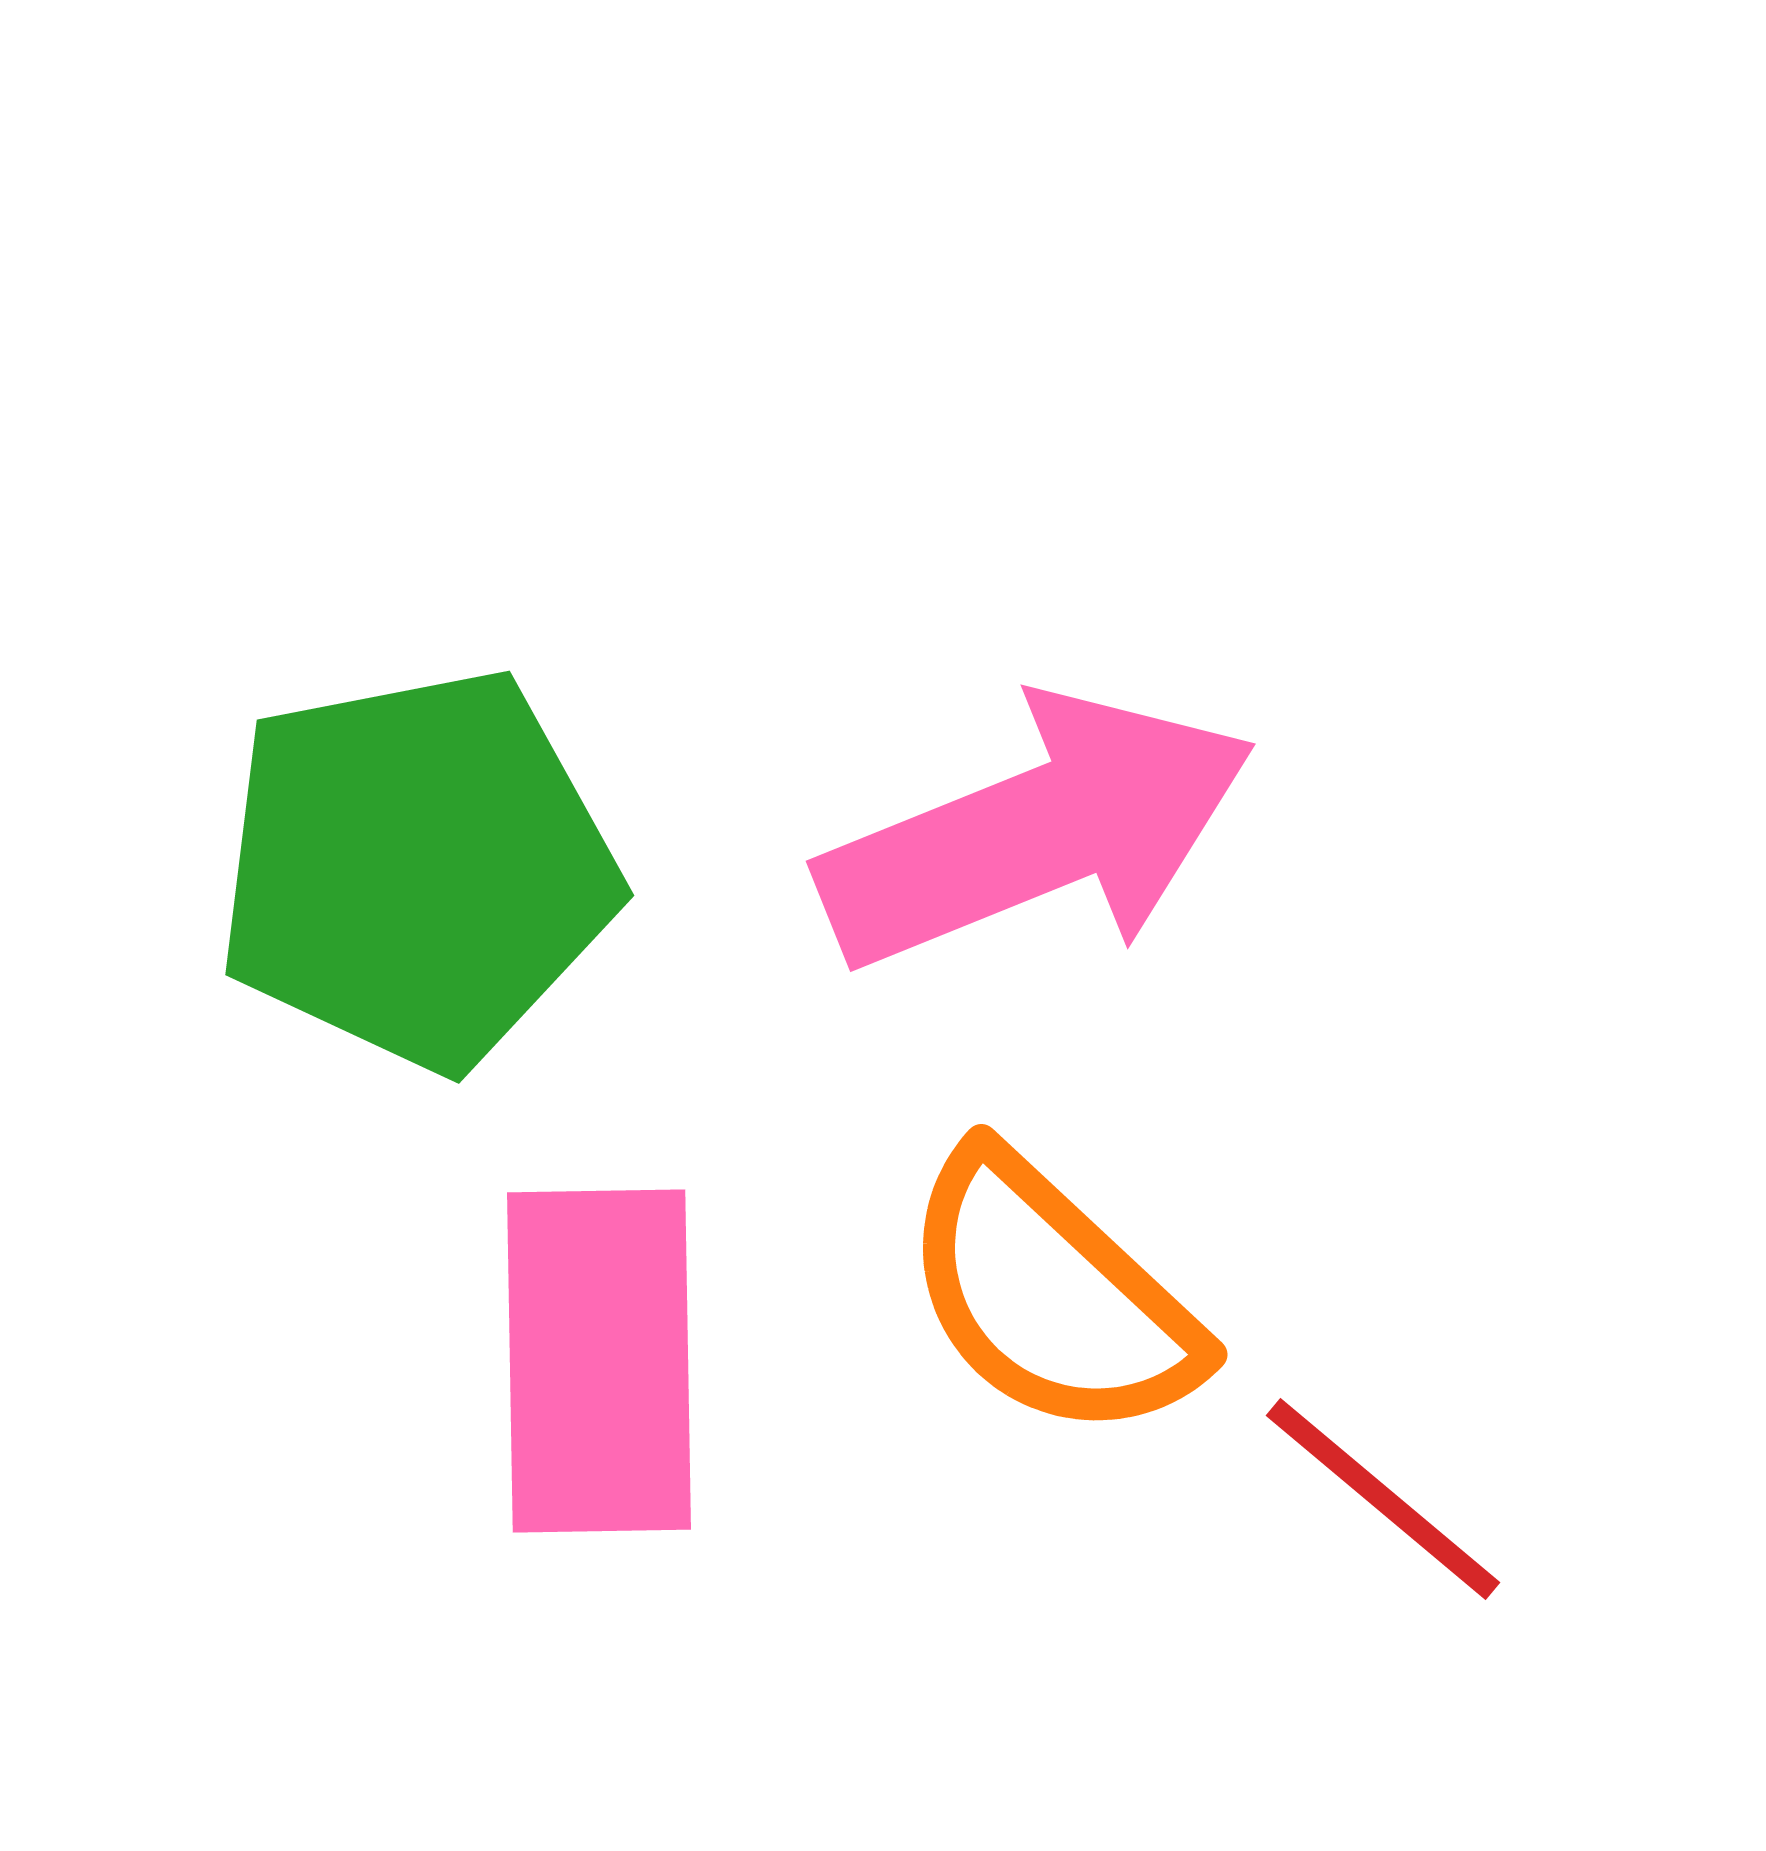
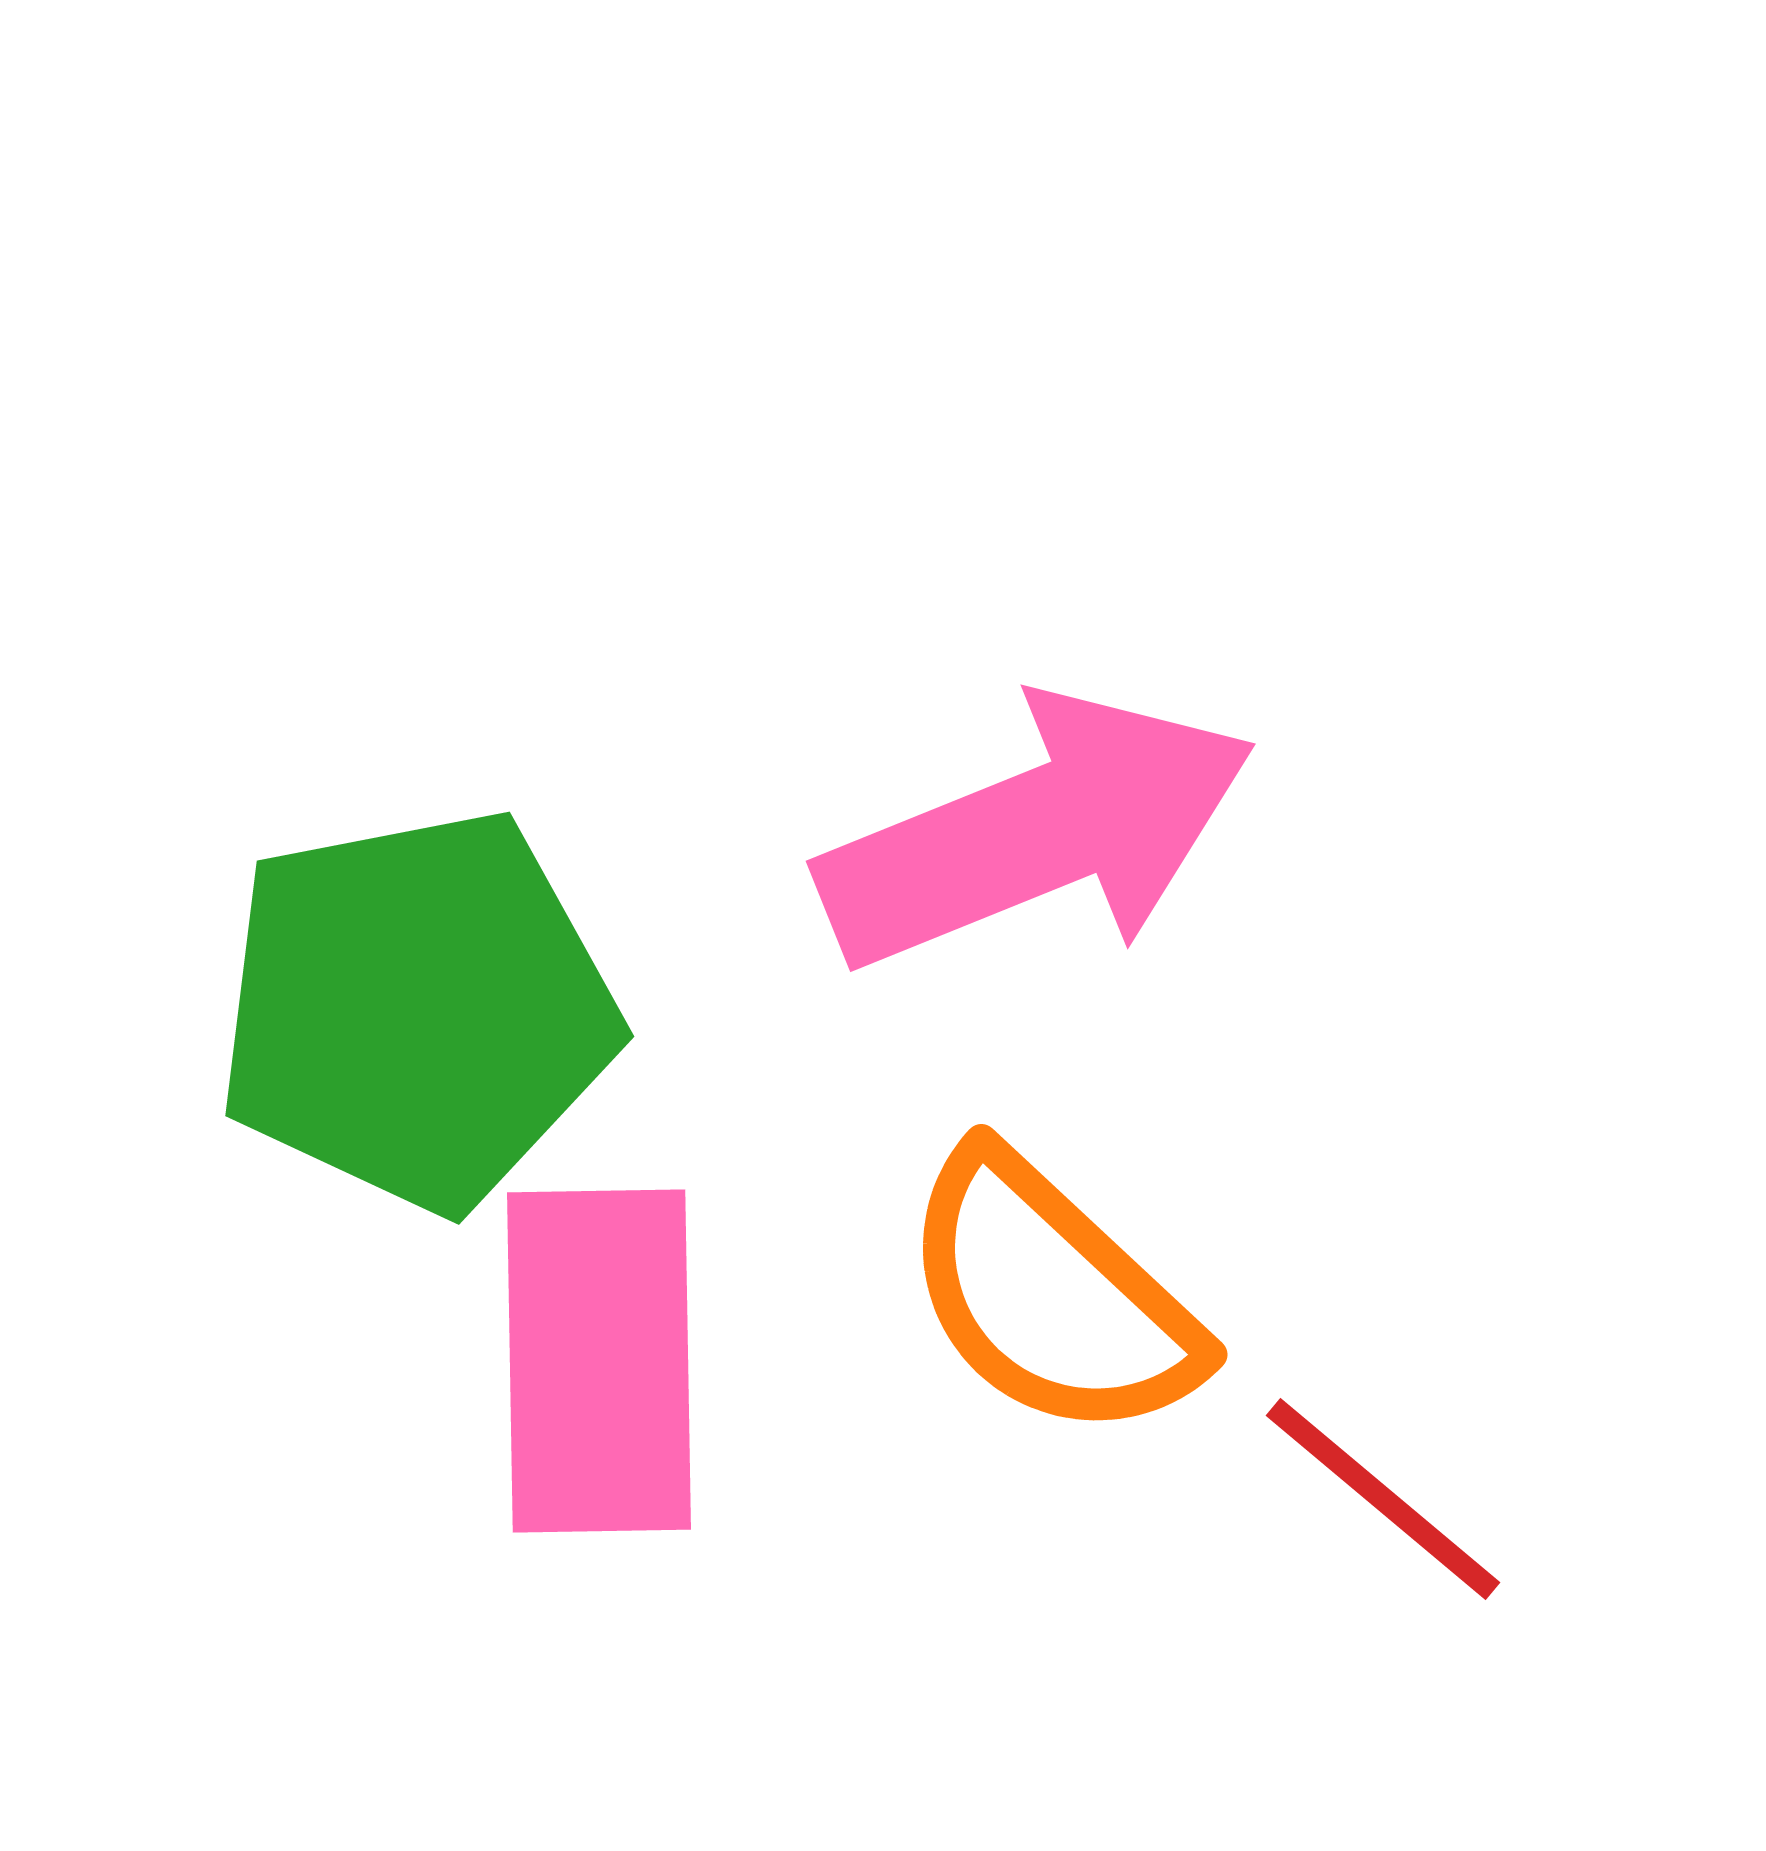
green pentagon: moved 141 px down
